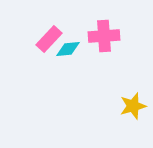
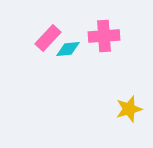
pink rectangle: moved 1 px left, 1 px up
yellow star: moved 4 px left, 3 px down
